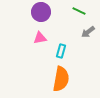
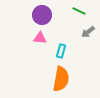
purple circle: moved 1 px right, 3 px down
pink triangle: rotated 16 degrees clockwise
